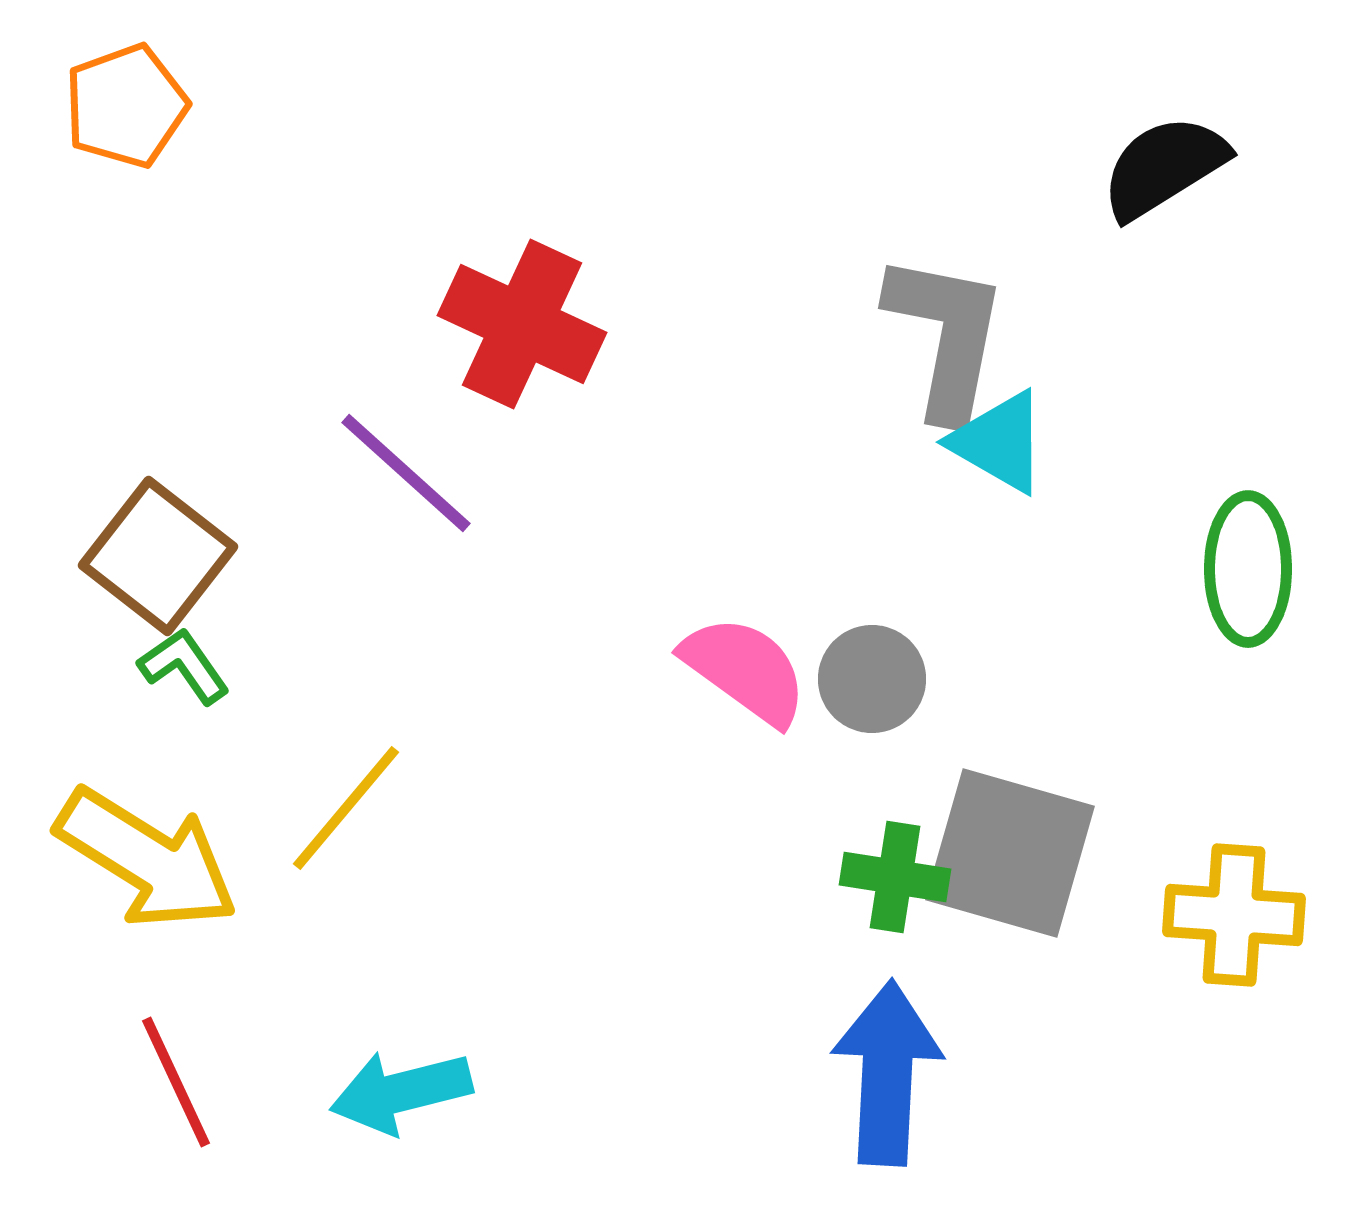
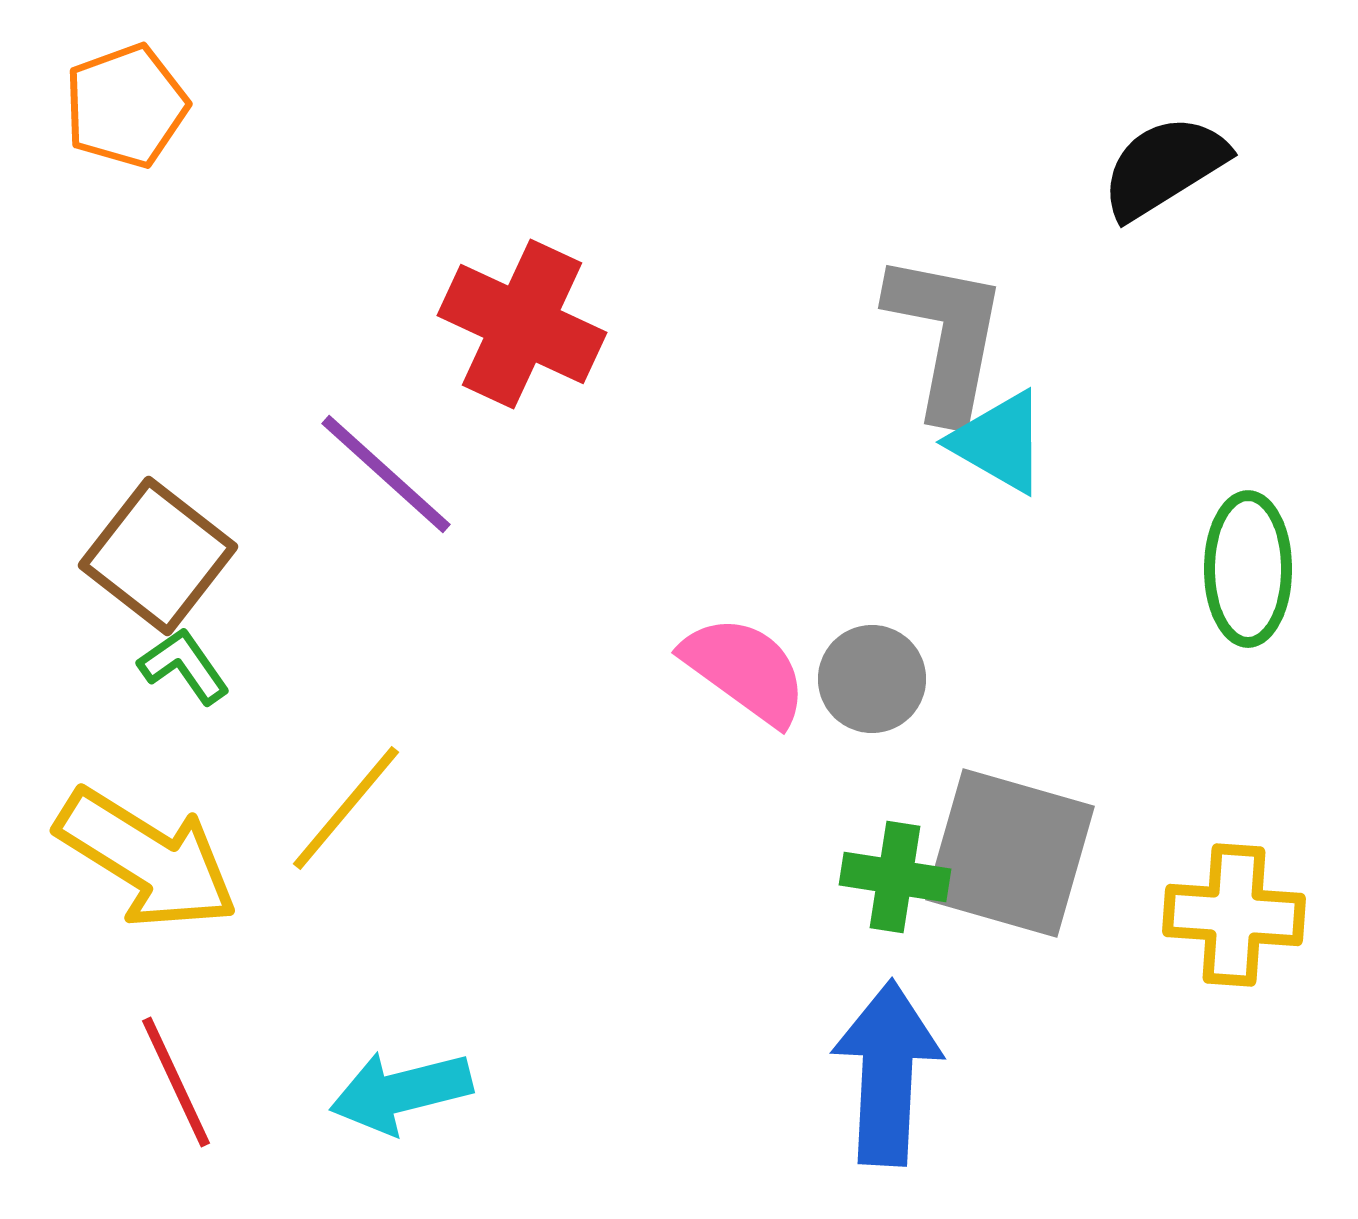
purple line: moved 20 px left, 1 px down
